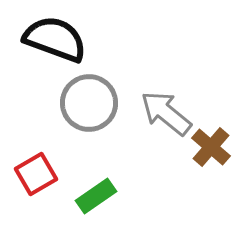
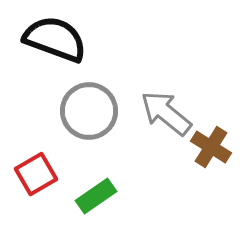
gray circle: moved 8 px down
brown cross: rotated 9 degrees counterclockwise
